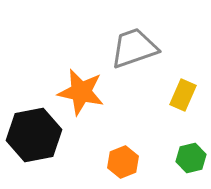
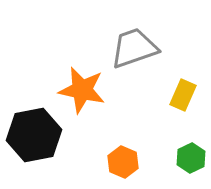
orange star: moved 1 px right, 2 px up
green hexagon: rotated 12 degrees counterclockwise
orange hexagon: rotated 16 degrees counterclockwise
